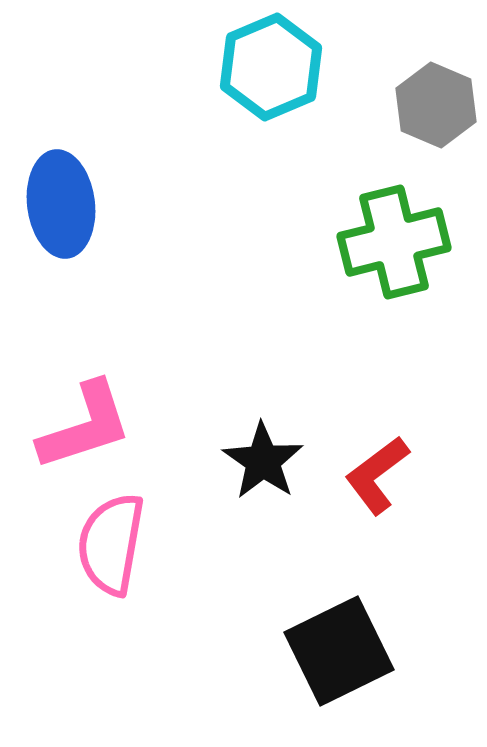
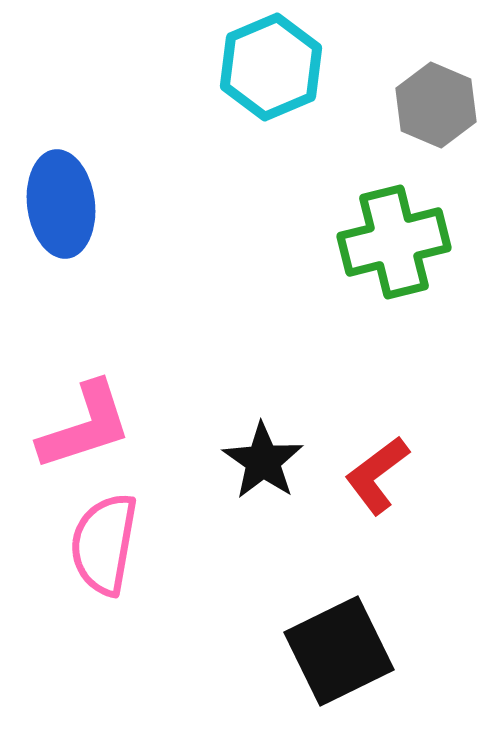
pink semicircle: moved 7 px left
